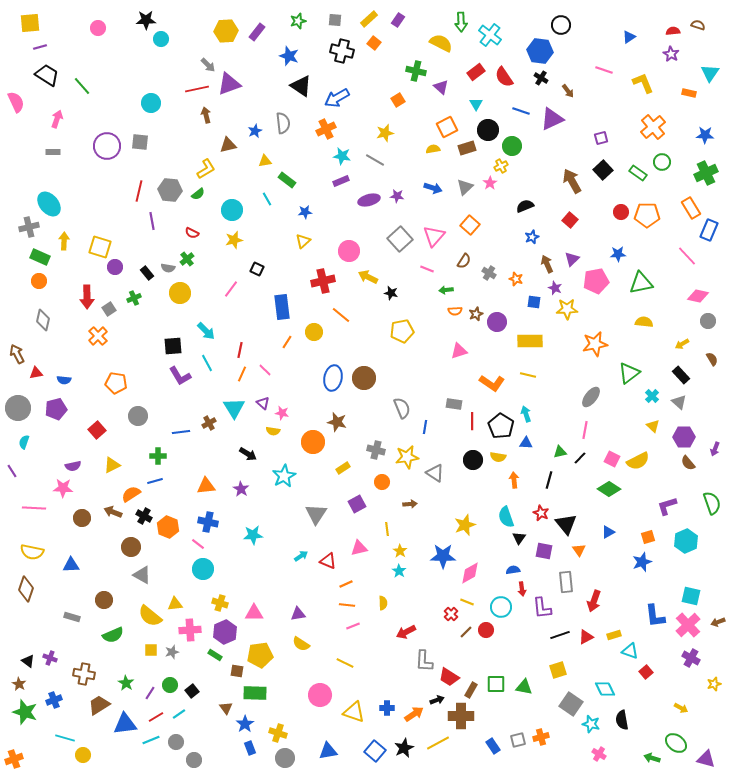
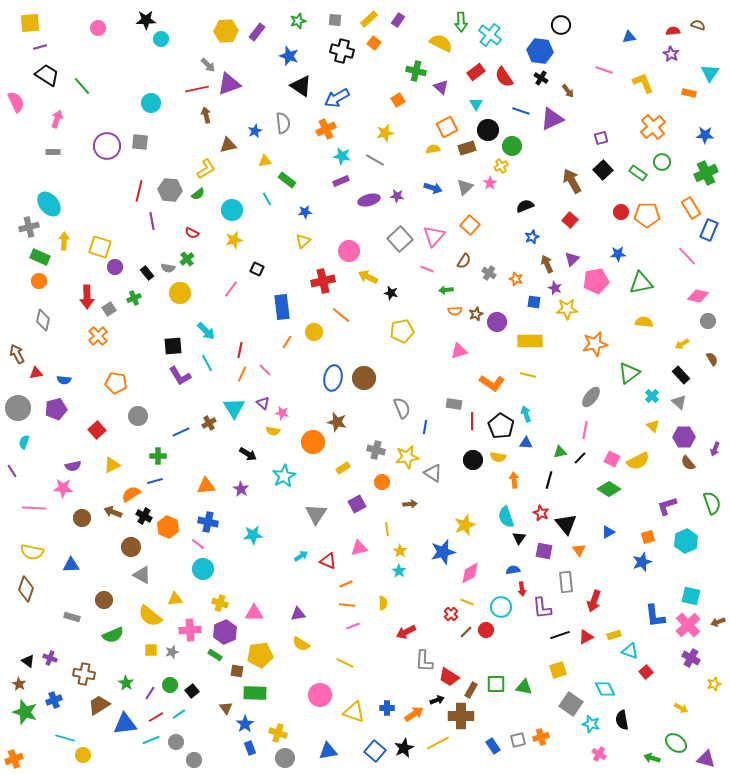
blue triangle at (629, 37): rotated 24 degrees clockwise
blue line at (181, 432): rotated 18 degrees counterclockwise
gray triangle at (435, 473): moved 2 px left
blue star at (443, 556): moved 4 px up; rotated 15 degrees counterclockwise
yellow triangle at (175, 604): moved 5 px up
